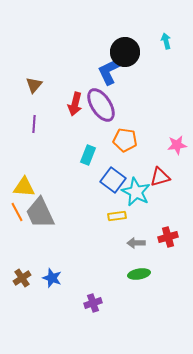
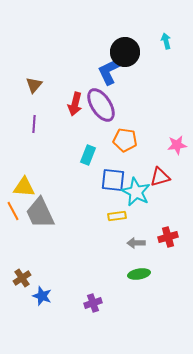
blue square: rotated 30 degrees counterclockwise
orange line: moved 4 px left, 1 px up
blue star: moved 10 px left, 18 px down
